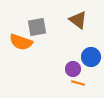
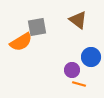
orange semicircle: rotated 50 degrees counterclockwise
purple circle: moved 1 px left, 1 px down
orange line: moved 1 px right, 1 px down
